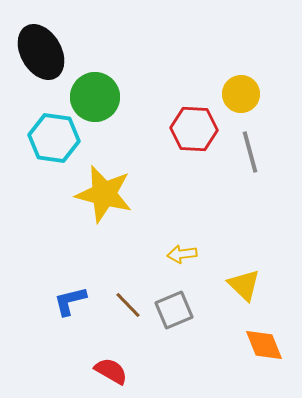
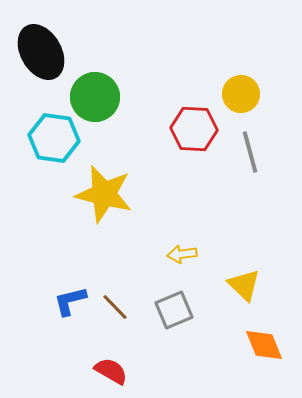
brown line: moved 13 px left, 2 px down
